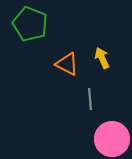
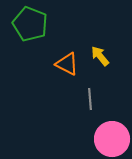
yellow arrow: moved 2 px left, 2 px up; rotated 15 degrees counterclockwise
